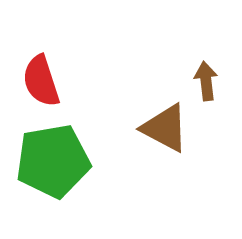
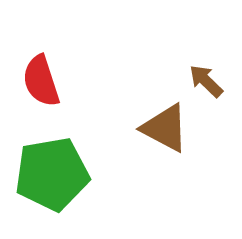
brown arrow: rotated 39 degrees counterclockwise
green pentagon: moved 1 px left, 13 px down
